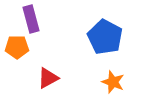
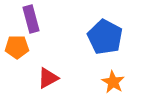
orange star: rotated 10 degrees clockwise
